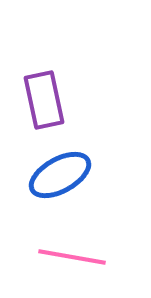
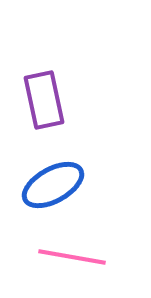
blue ellipse: moved 7 px left, 10 px down
